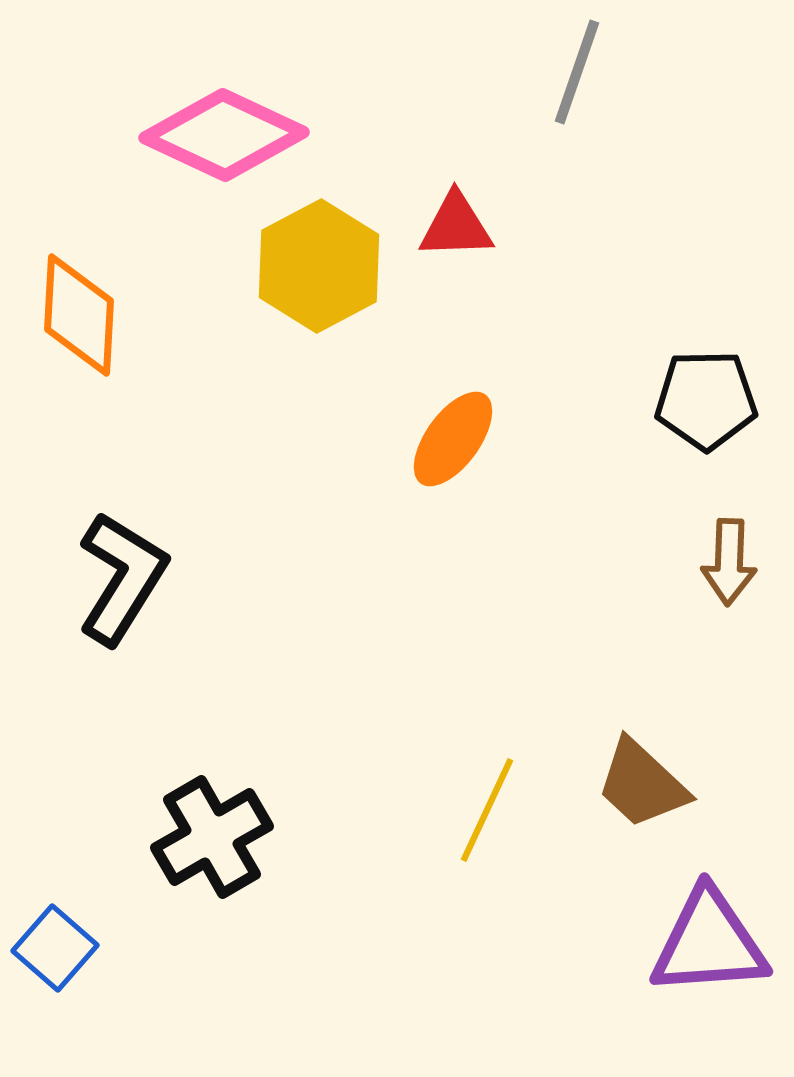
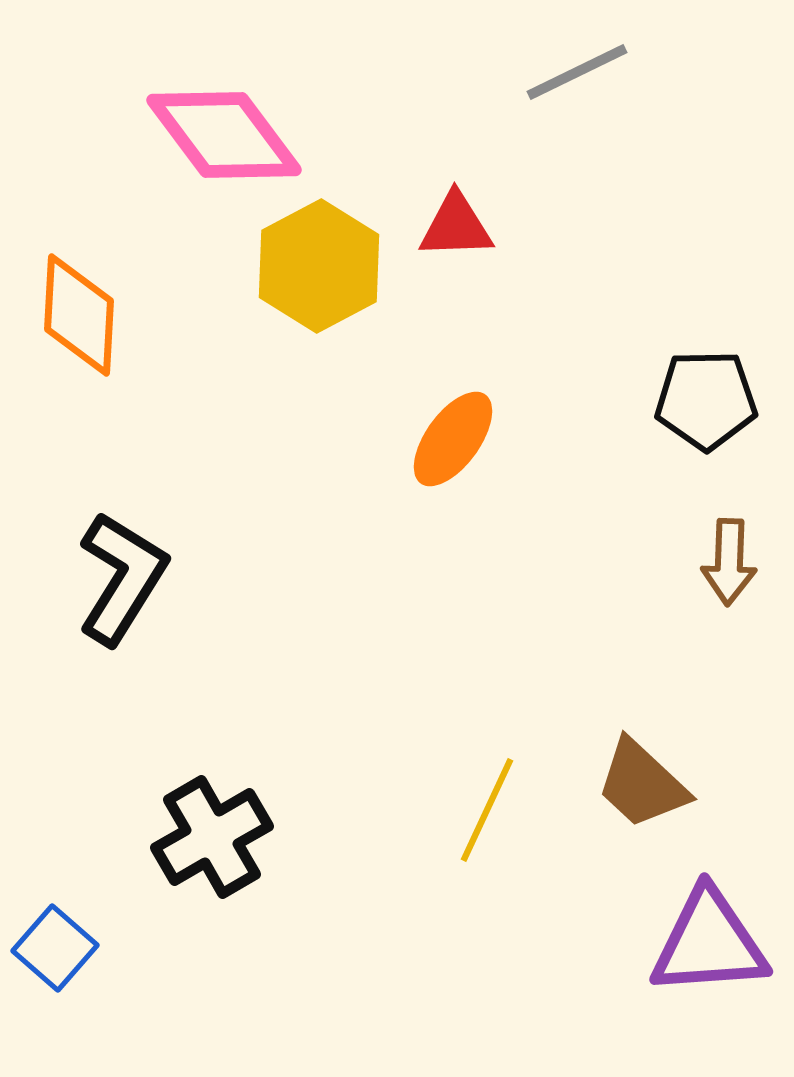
gray line: rotated 45 degrees clockwise
pink diamond: rotated 28 degrees clockwise
